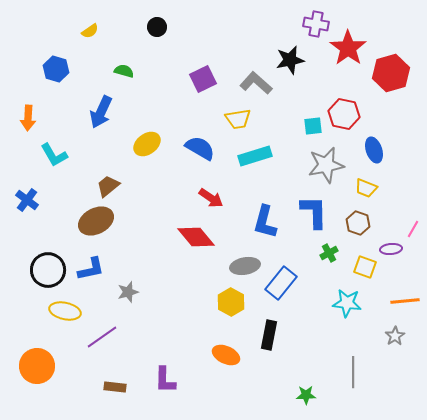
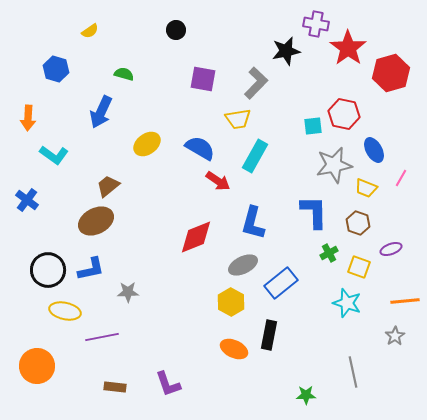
black circle at (157, 27): moved 19 px right, 3 px down
black star at (290, 60): moved 4 px left, 9 px up
green semicircle at (124, 71): moved 3 px down
purple square at (203, 79): rotated 36 degrees clockwise
gray L-shape at (256, 83): rotated 92 degrees clockwise
blue ellipse at (374, 150): rotated 10 degrees counterclockwise
cyan L-shape at (54, 155): rotated 24 degrees counterclockwise
cyan rectangle at (255, 156): rotated 44 degrees counterclockwise
gray star at (326, 165): moved 8 px right
red arrow at (211, 198): moved 7 px right, 17 px up
blue L-shape at (265, 222): moved 12 px left, 1 px down
pink line at (413, 229): moved 12 px left, 51 px up
red diamond at (196, 237): rotated 72 degrees counterclockwise
purple ellipse at (391, 249): rotated 15 degrees counterclockwise
gray ellipse at (245, 266): moved 2 px left, 1 px up; rotated 16 degrees counterclockwise
yellow square at (365, 267): moved 6 px left
blue rectangle at (281, 283): rotated 12 degrees clockwise
gray star at (128, 292): rotated 15 degrees clockwise
cyan star at (347, 303): rotated 12 degrees clockwise
purple line at (102, 337): rotated 24 degrees clockwise
orange ellipse at (226, 355): moved 8 px right, 6 px up
gray line at (353, 372): rotated 12 degrees counterclockwise
purple L-shape at (165, 380): moved 3 px right, 4 px down; rotated 20 degrees counterclockwise
